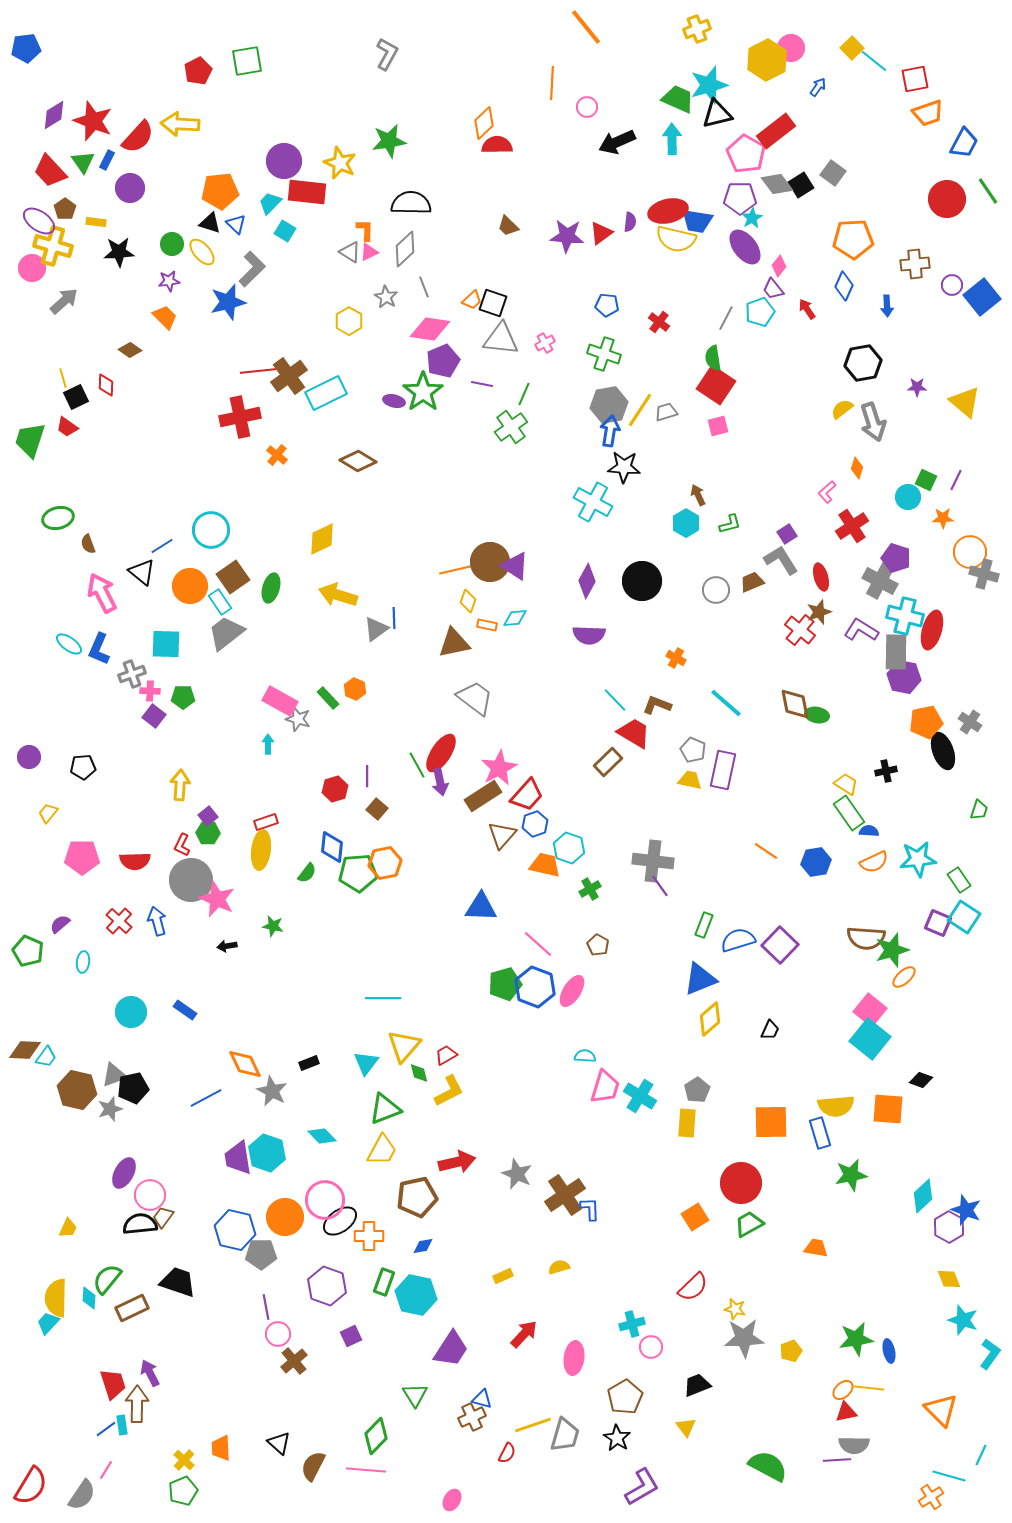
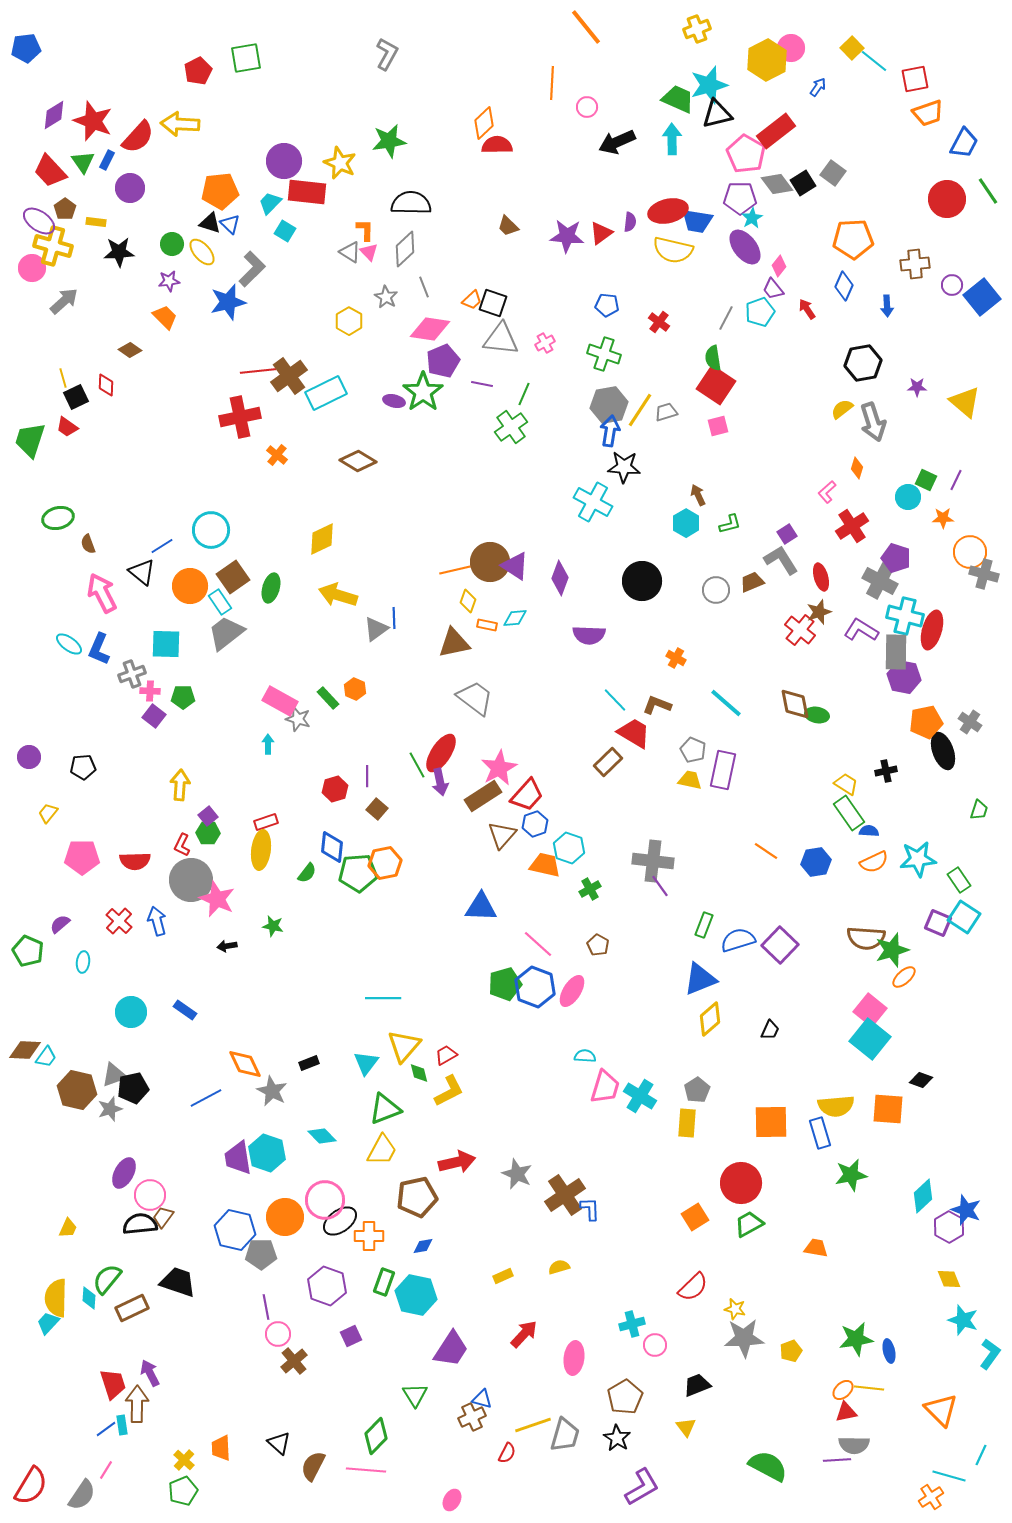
green square at (247, 61): moved 1 px left, 3 px up
black square at (801, 185): moved 2 px right, 2 px up
blue triangle at (236, 224): moved 6 px left
yellow semicircle at (676, 239): moved 3 px left, 11 px down
pink triangle at (369, 252): rotated 48 degrees counterclockwise
purple diamond at (587, 581): moved 27 px left, 3 px up; rotated 8 degrees counterclockwise
pink circle at (651, 1347): moved 4 px right, 2 px up
